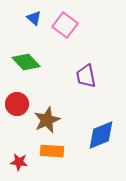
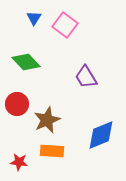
blue triangle: rotated 21 degrees clockwise
purple trapezoid: moved 1 px down; rotated 20 degrees counterclockwise
